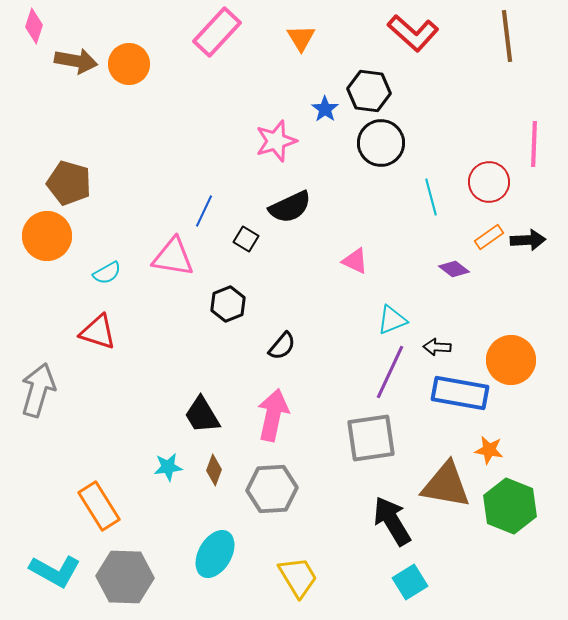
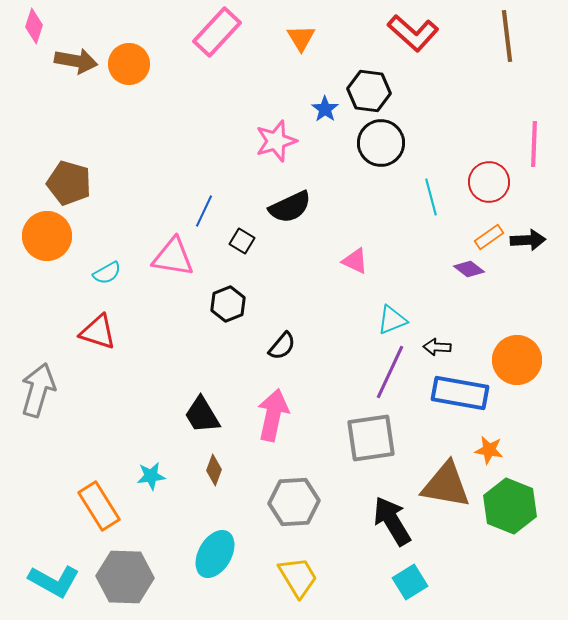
black square at (246, 239): moved 4 px left, 2 px down
purple diamond at (454, 269): moved 15 px right
orange circle at (511, 360): moved 6 px right
cyan star at (168, 467): moved 17 px left, 9 px down
gray hexagon at (272, 489): moved 22 px right, 13 px down
cyan L-shape at (55, 571): moved 1 px left, 10 px down
